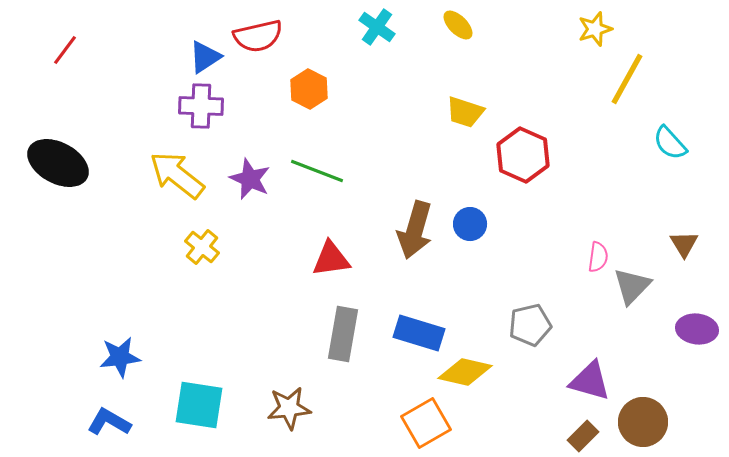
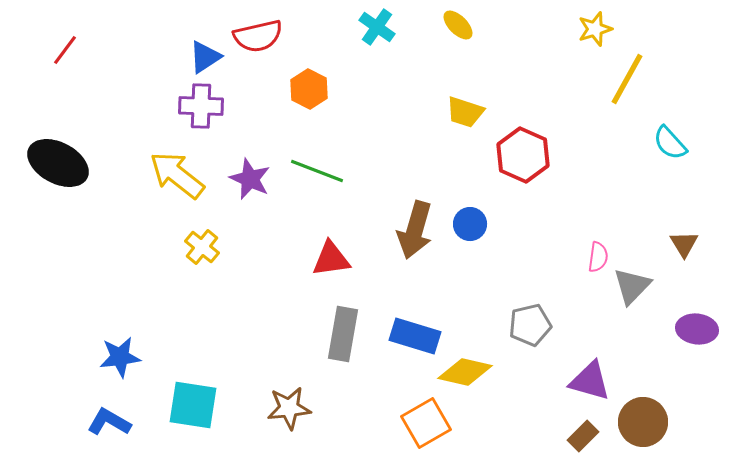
blue rectangle: moved 4 px left, 3 px down
cyan square: moved 6 px left
